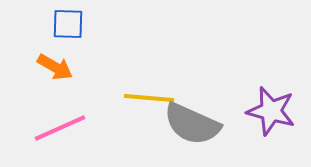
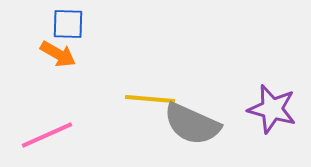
orange arrow: moved 3 px right, 13 px up
yellow line: moved 1 px right, 1 px down
purple star: moved 1 px right, 2 px up
pink line: moved 13 px left, 7 px down
